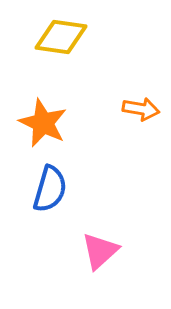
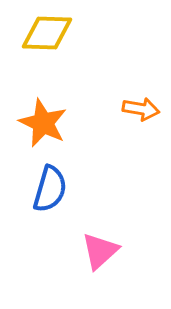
yellow diamond: moved 14 px left, 4 px up; rotated 6 degrees counterclockwise
